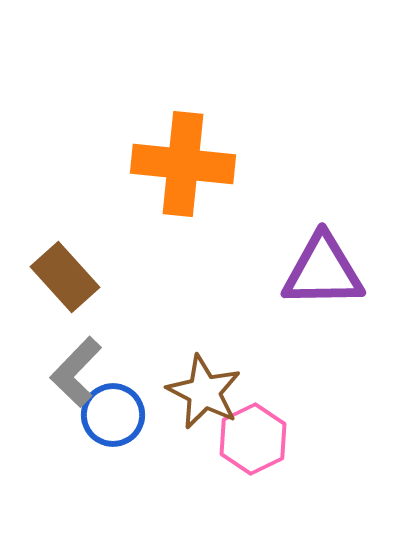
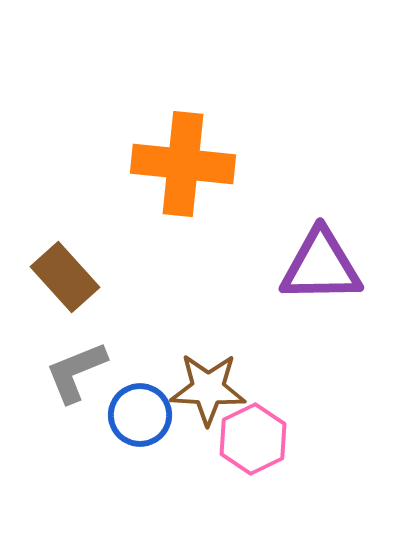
purple triangle: moved 2 px left, 5 px up
gray L-shape: rotated 24 degrees clockwise
brown star: moved 4 px right, 3 px up; rotated 24 degrees counterclockwise
blue circle: moved 27 px right
